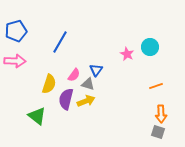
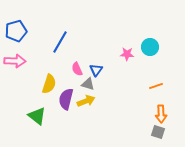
pink star: rotated 24 degrees counterclockwise
pink semicircle: moved 3 px right, 6 px up; rotated 120 degrees clockwise
